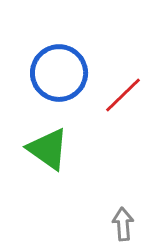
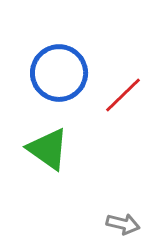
gray arrow: rotated 108 degrees clockwise
